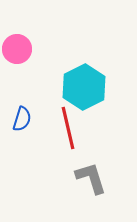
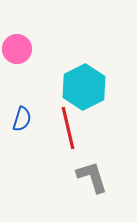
gray L-shape: moved 1 px right, 1 px up
